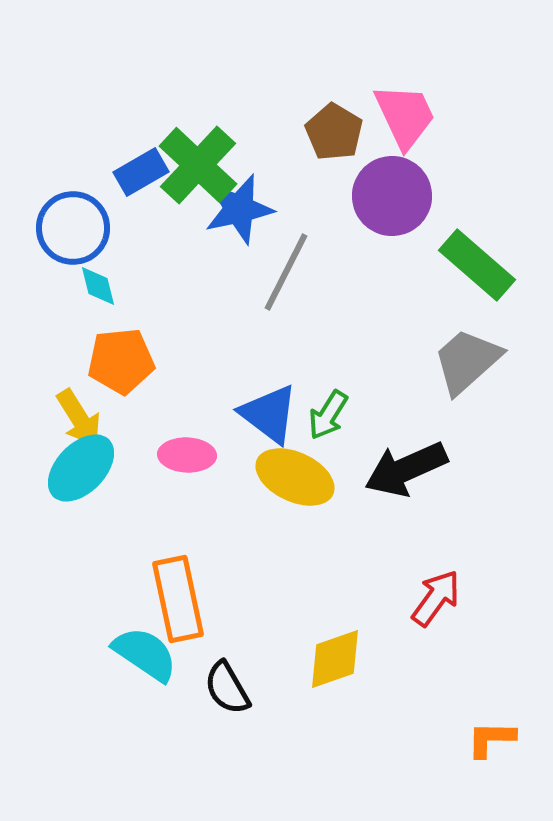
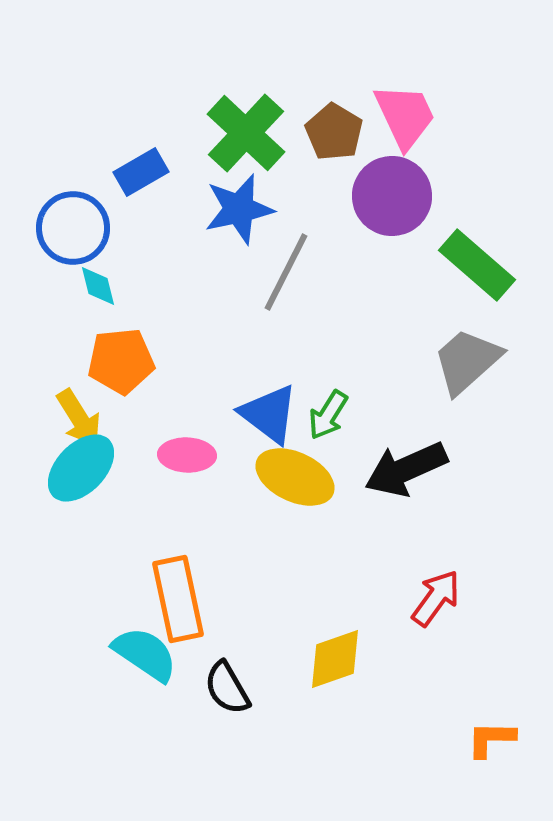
green cross: moved 48 px right, 32 px up
